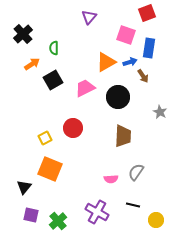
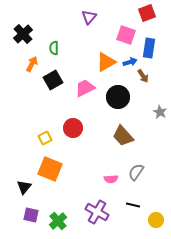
orange arrow: rotated 28 degrees counterclockwise
brown trapezoid: rotated 135 degrees clockwise
